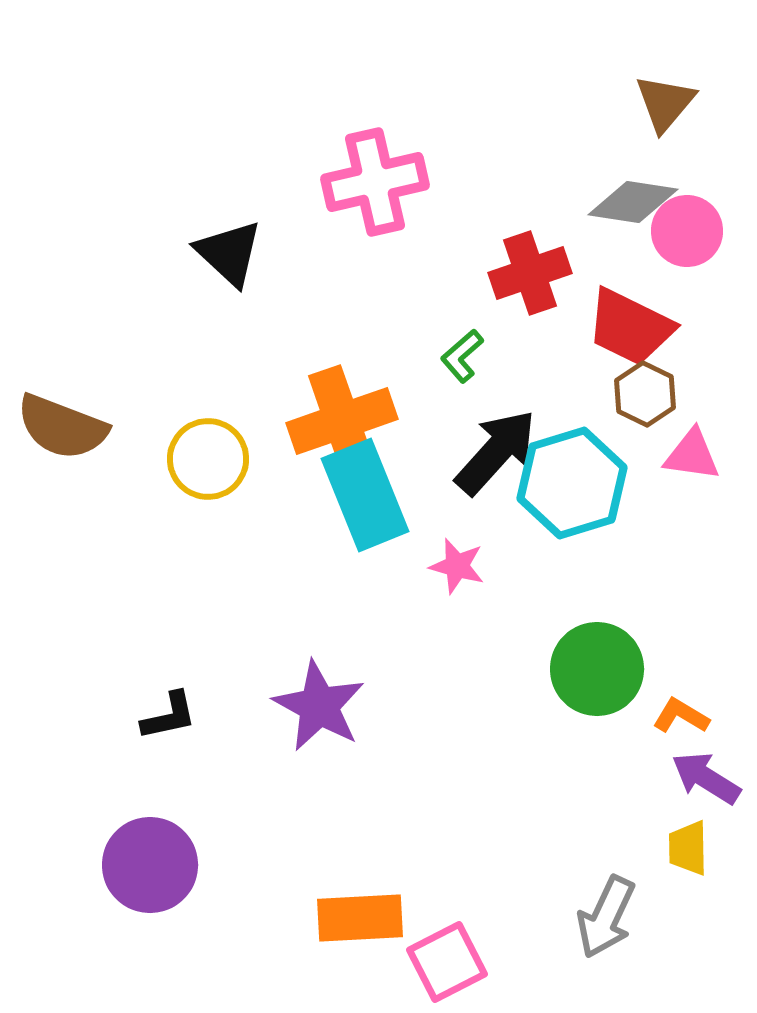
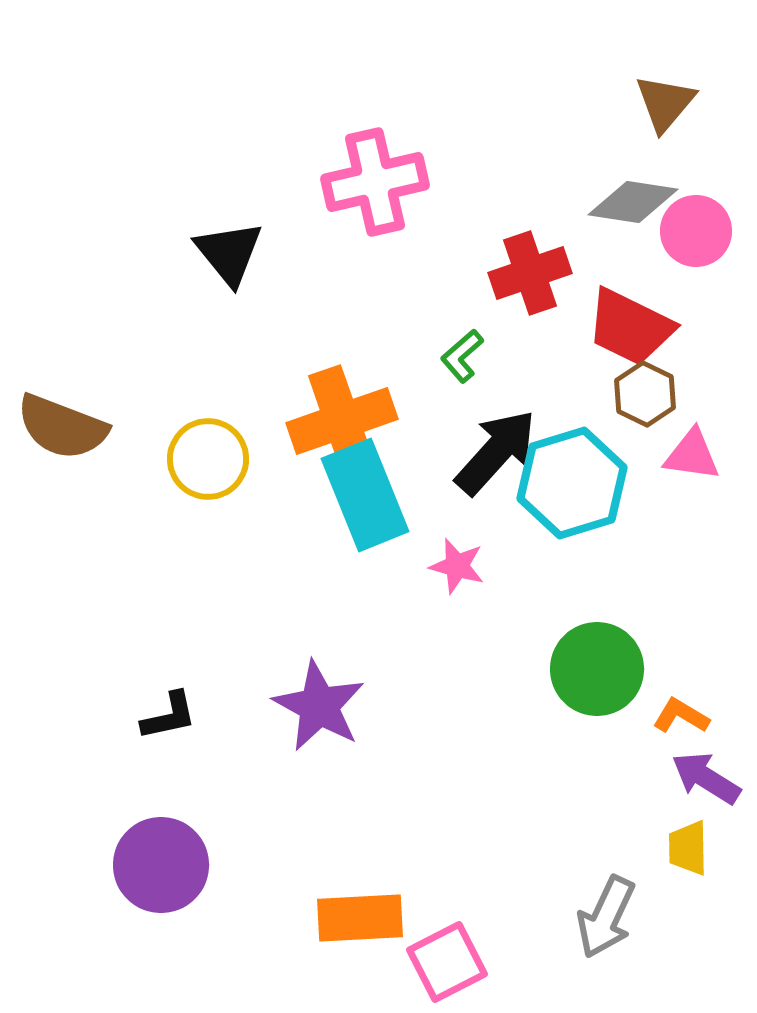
pink circle: moved 9 px right
black triangle: rotated 8 degrees clockwise
purple circle: moved 11 px right
